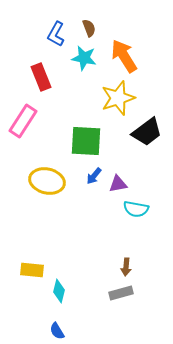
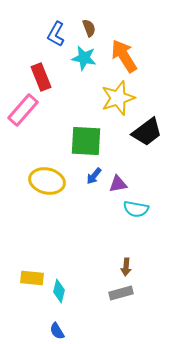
pink rectangle: moved 11 px up; rotated 8 degrees clockwise
yellow rectangle: moved 8 px down
